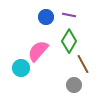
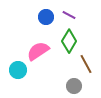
purple line: rotated 16 degrees clockwise
pink semicircle: rotated 15 degrees clockwise
brown line: moved 3 px right
cyan circle: moved 3 px left, 2 px down
gray circle: moved 1 px down
